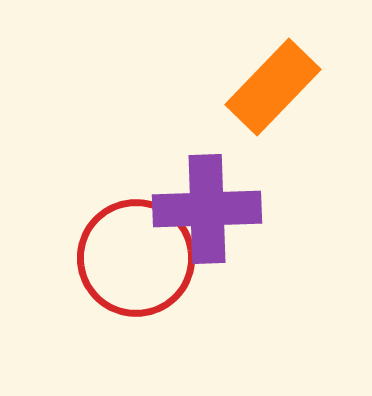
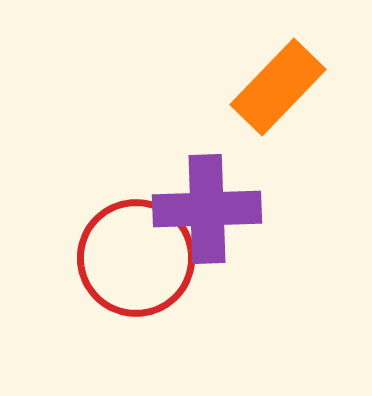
orange rectangle: moved 5 px right
